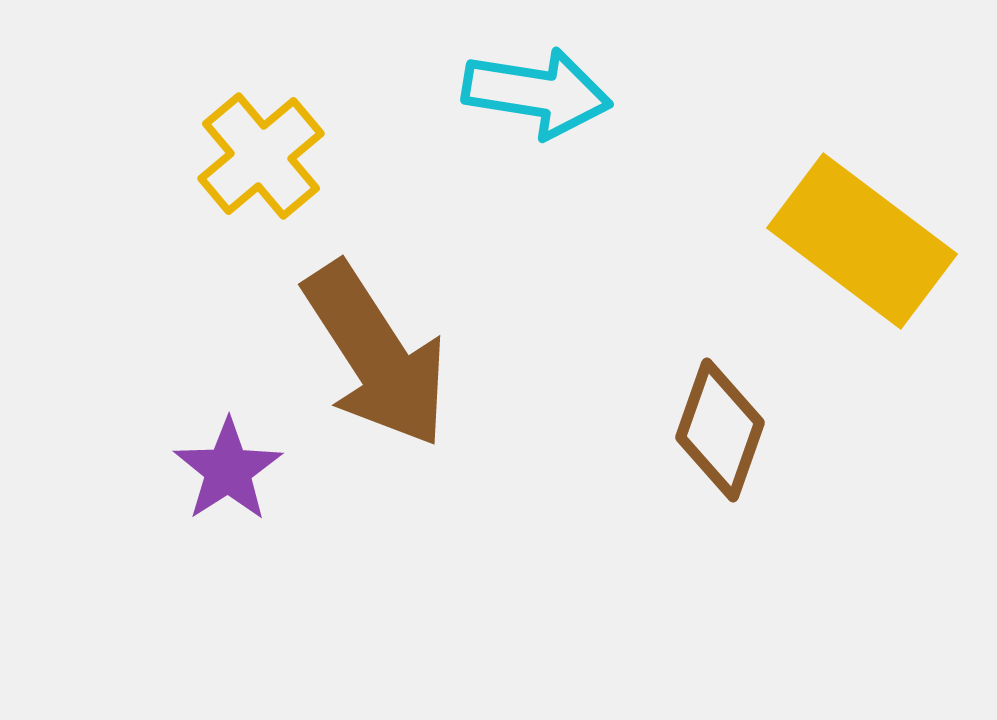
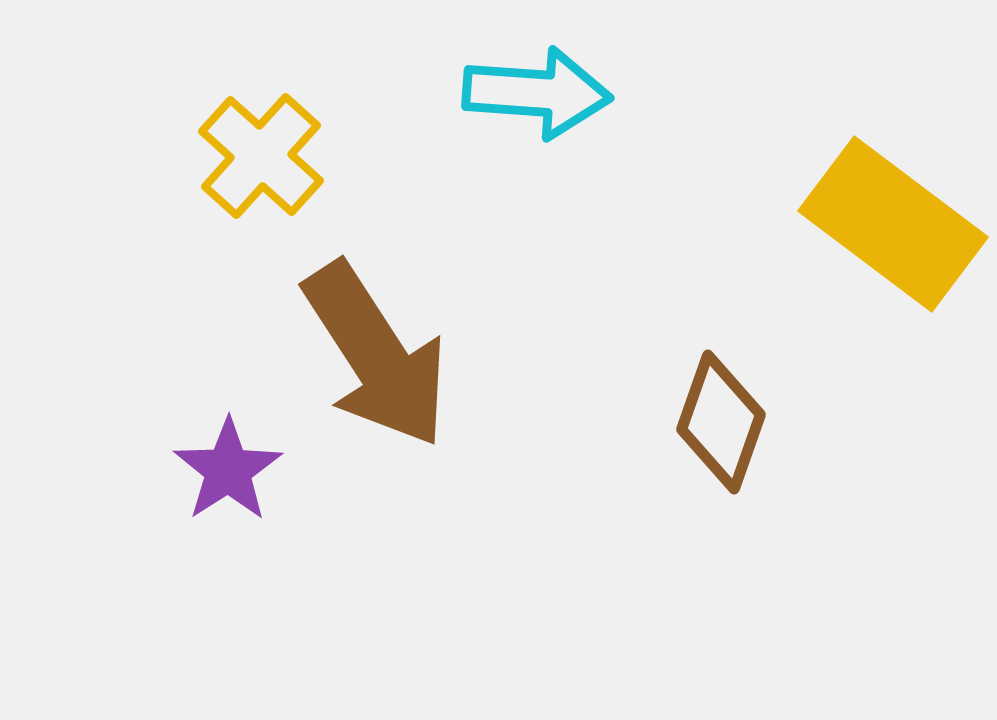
cyan arrow: rotated 5 degrees counterclockwise
yellow cross: rotated 8 degrees counterclockwise
yellow rectangle: moved 31 px right, 17 px up
brown diamond: moved 1 px right, 8 px up
